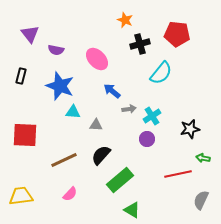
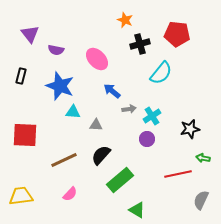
green triangle: moved 5 px right
